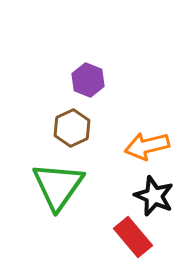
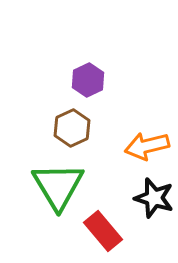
purple hexagon: rotated 12 degrees clockwise
green triangle: rotated 6 degrees counterclockwise
black star: moved 2 px down; rotated 6 degrees counterclockwise
red rectangle: moved 30 px left, 6 px up
